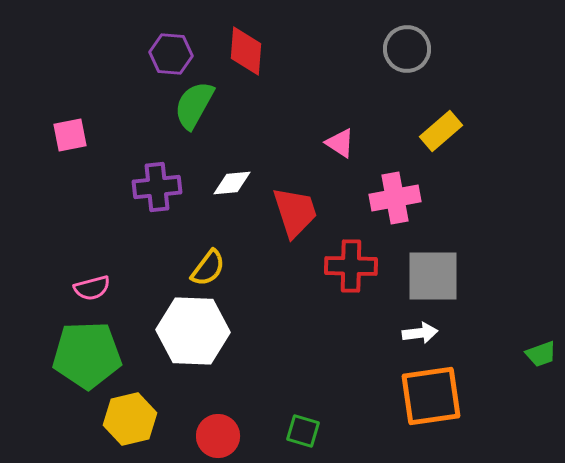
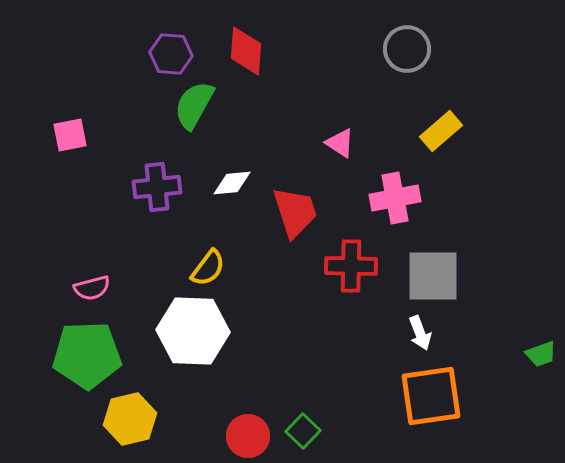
white arrow: rotated 76 degrees clockwise
green square: rotated 28 degrees clockwise
red circle: moved 30 px right
